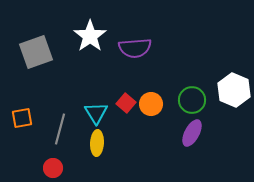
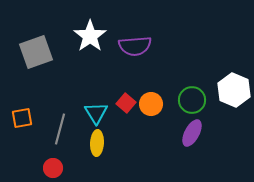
purple semicircle: moved 2 px up
